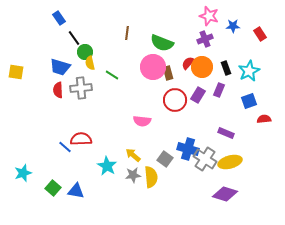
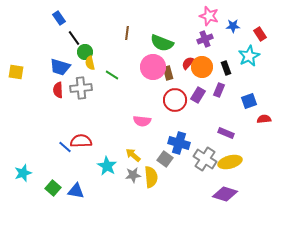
cyan star at (249, 71): moved 15 px up
red semicircle at (81, 139): moved 2 px down
blue cross at (188, 149): moved 9 px left, 6 px up
